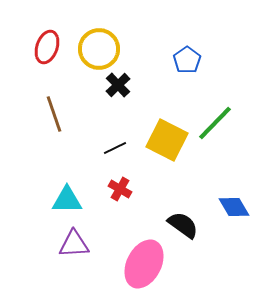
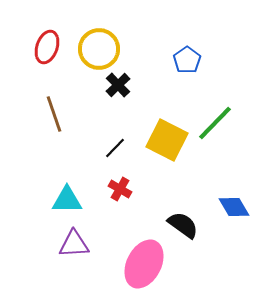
black line: rotated 20 degrees counterclockwise
